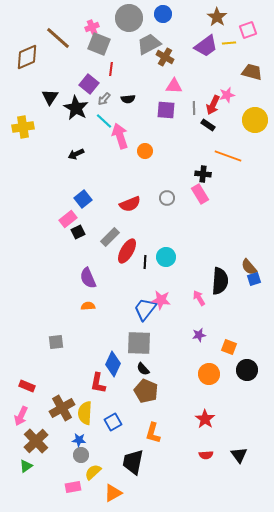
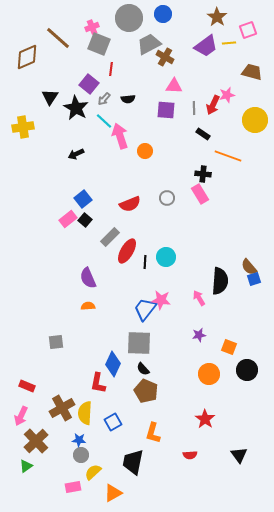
black rectangle at (208, 125): moved 5 px left, 9 px down
black square at (78, 232): moved 7 px right, 12 px up; rotated 24 degrees counterclockwise
red semicircle at (206, 455): moved 16 px left
